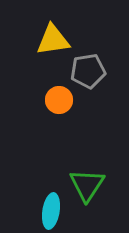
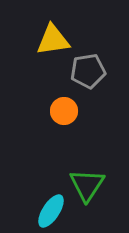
orange circle: moved 5 px right, 11 px down
cyan ellipse: rotated 24 degrees clockwise
